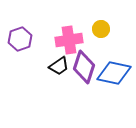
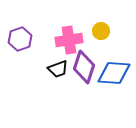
yellow circle: moved 2 px down
black trapezoid: moved 1 px left, 3 px down; rotated 15 degrees clockwise
blue diamond: rotated 8 degrees counterclockwise
